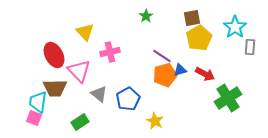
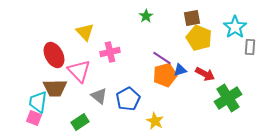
yellow pentagon: rotated 20 degrees counterclockwise
purple line: moved 2 px down
gray triangle: moved 2 px down
